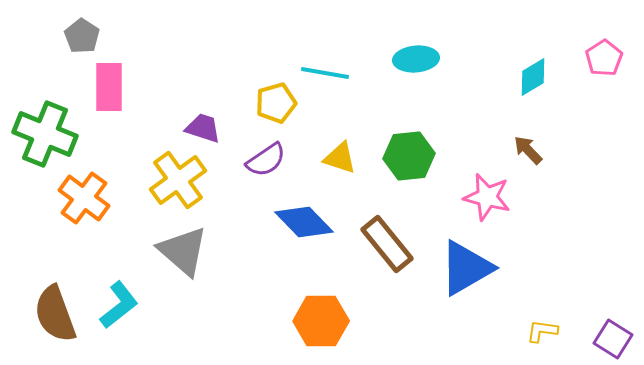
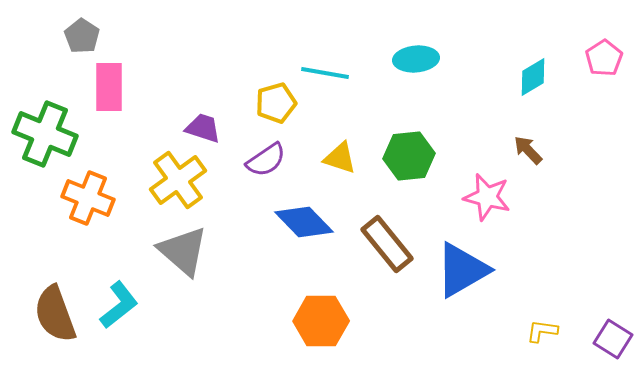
orange cross: moved 4 px right; rotated 15 degrees counterclockwise
blue triangle: moved 4 px left, 2 px down
